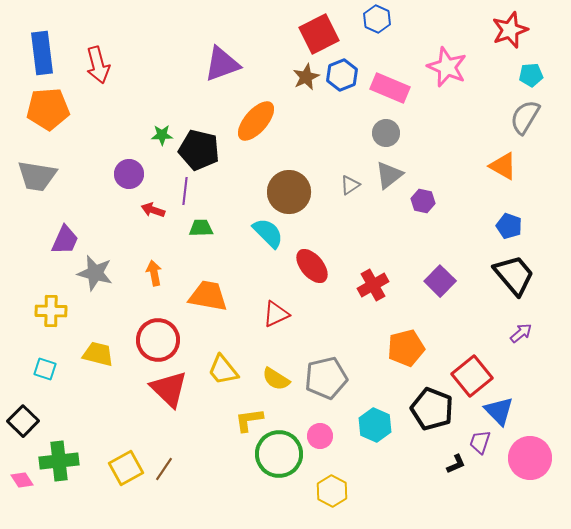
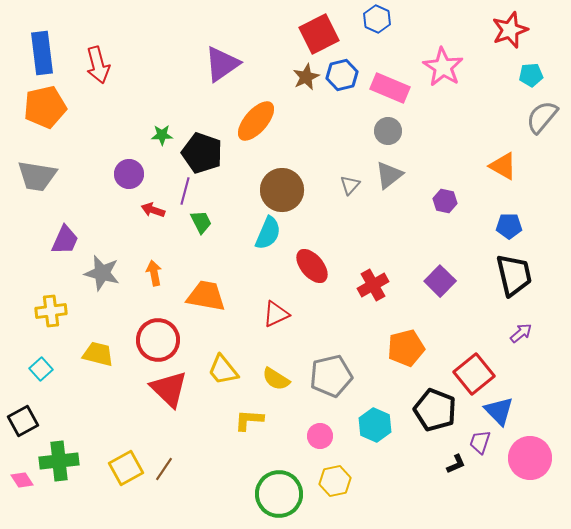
purple triangle at (222, 64): rotated 15 degrees counterclockwise
pink star at (447, 67): moved 4 px left; rotated 9 degrees clockwise
blue hexagon at (342, 75): rotated 8 degrees clockwise
orange pentagon at (48, 109): moved 3 px left, 2 px up; rotated 9 degrees counterclockwise
gray semicircle at (525, 117): moved 17 px right; rotated 9 degrees clockwise
gray circle at (386, 133): moved 2 px right, 2 px up
black pentagon at (199, 150): moved 3 px right, 3 px down; rotated 6 degrees clockwise
gray triangle at (350, 185): rotated 15 degrees counterclockwise
purple line at (185, 191): rotated 8 degrees clockwise
brown circle at (289, 192): moved 7 px left, 2 px up
purple hexagon at (423, 201): moved 22 px right
blue pentagon at (509, 226): rotated 20 degrees counterclockwise
green trapezoid at (201, 228): moved 6 px up; rotated 65 degrees clockwise
cyan semicircle at (268, 233): rotated 68 degrees clockwise
gray star at (95, 273): moved 7 px right
black trapezoid at (514, 275): rotated 27 degrees clockwise
orange trapezoid at (208, 296): moved 2 px left
yellow cross at (51, 311): rotated 8 degrees counterclockwise
cyan square at (45, 369): moved 4 px left; rotated 30 degrees clockwise
red square at (472, 376): moved 2 px right, 2 px up
gray pentagon at (326, 378): moved 5 px right, 2 px up
black pentagon at (432, 409): moved 3 px right, 1 px down
yellow L-shape at (249, 420): rotated 12 degrees clockwise
black square at (23, 421): rotated 16 degrees clockwise
green circle at (279, 454): moved 40 px down
yellow hexagon at (332, 491): moved 3 px right, 10 px up; rotated 20 degrees clockwise
